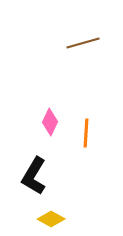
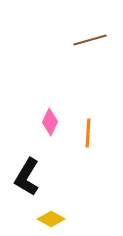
brown line: moved 7 px right, 3 px up
orange line: moved 2 px right
black L-shape: moved 7 px left, 1 px down
